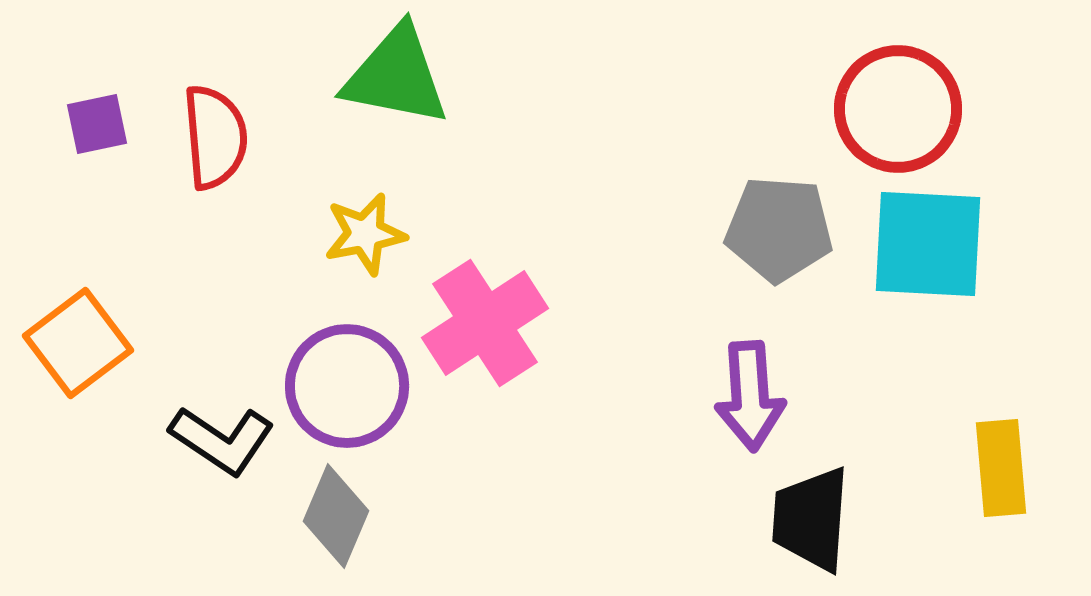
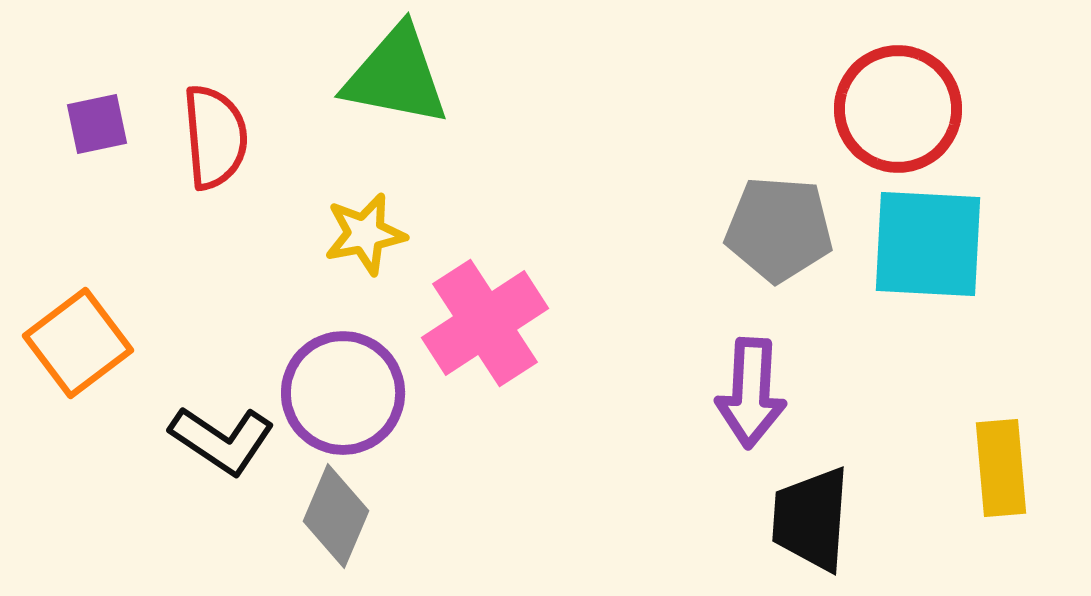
purple circle: moved 4 px left, 7 px down
purple arrow: moved 1 px right, 3 px up; rotated 7 degrees clockwise
